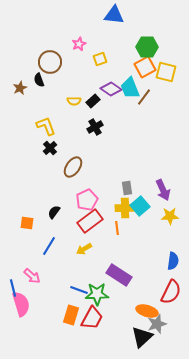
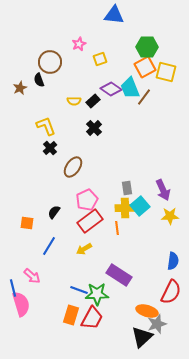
black cross at (95, 127): moved 1 px left, 1 px down; rotated 14 degrees counterclockwise
